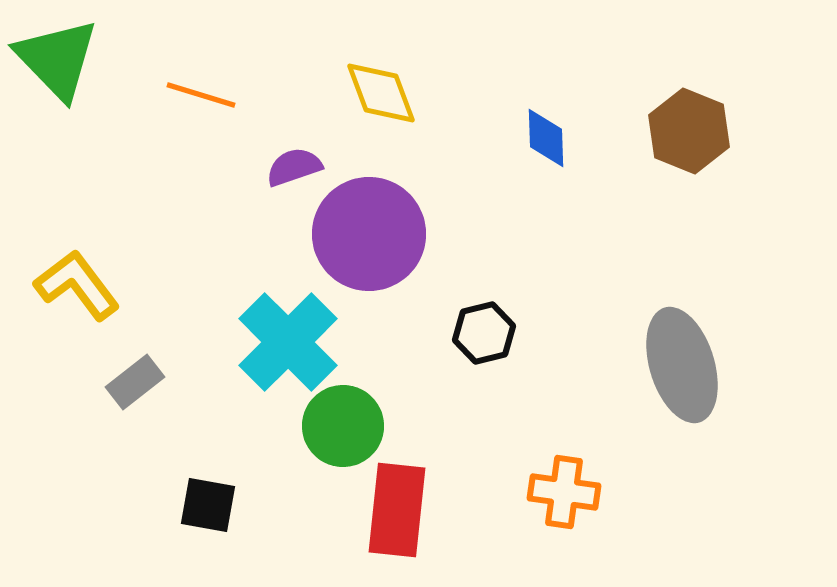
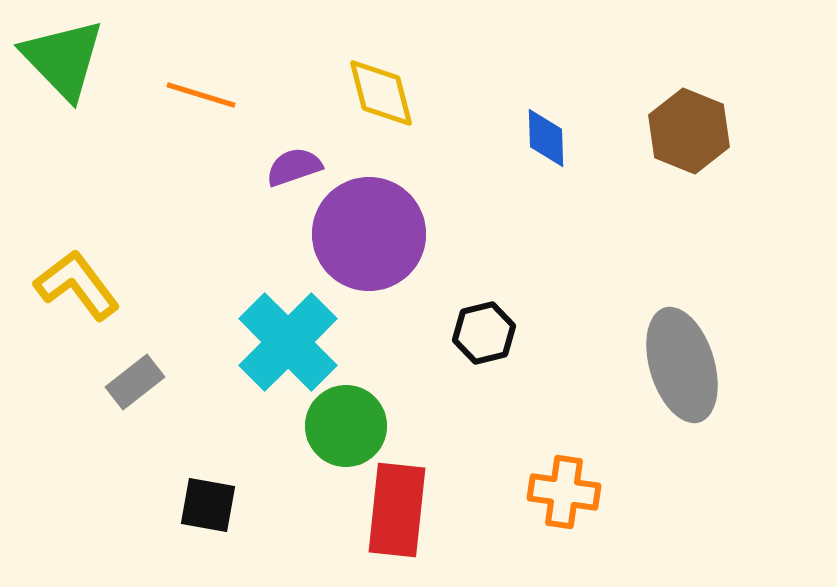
green triangle: moved 6 px right
yellow diamond: rotated 6 degrees clockwise
green circle: moved 3 px right
